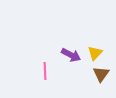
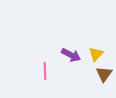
yellow triangle: moved 1 px right, 1 px down
brown triangle: moved 3 px right
